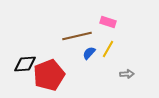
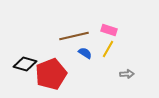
pink rectangle: moved 1 px right, 8 px down
brown line: moved 3 px left
blue semicircle: moved 4 px left; rotated 80 degrees clockwise
black diamond: rotated 20 degrees clockwise
red pentagon: moved 2 px right, 1 px up
